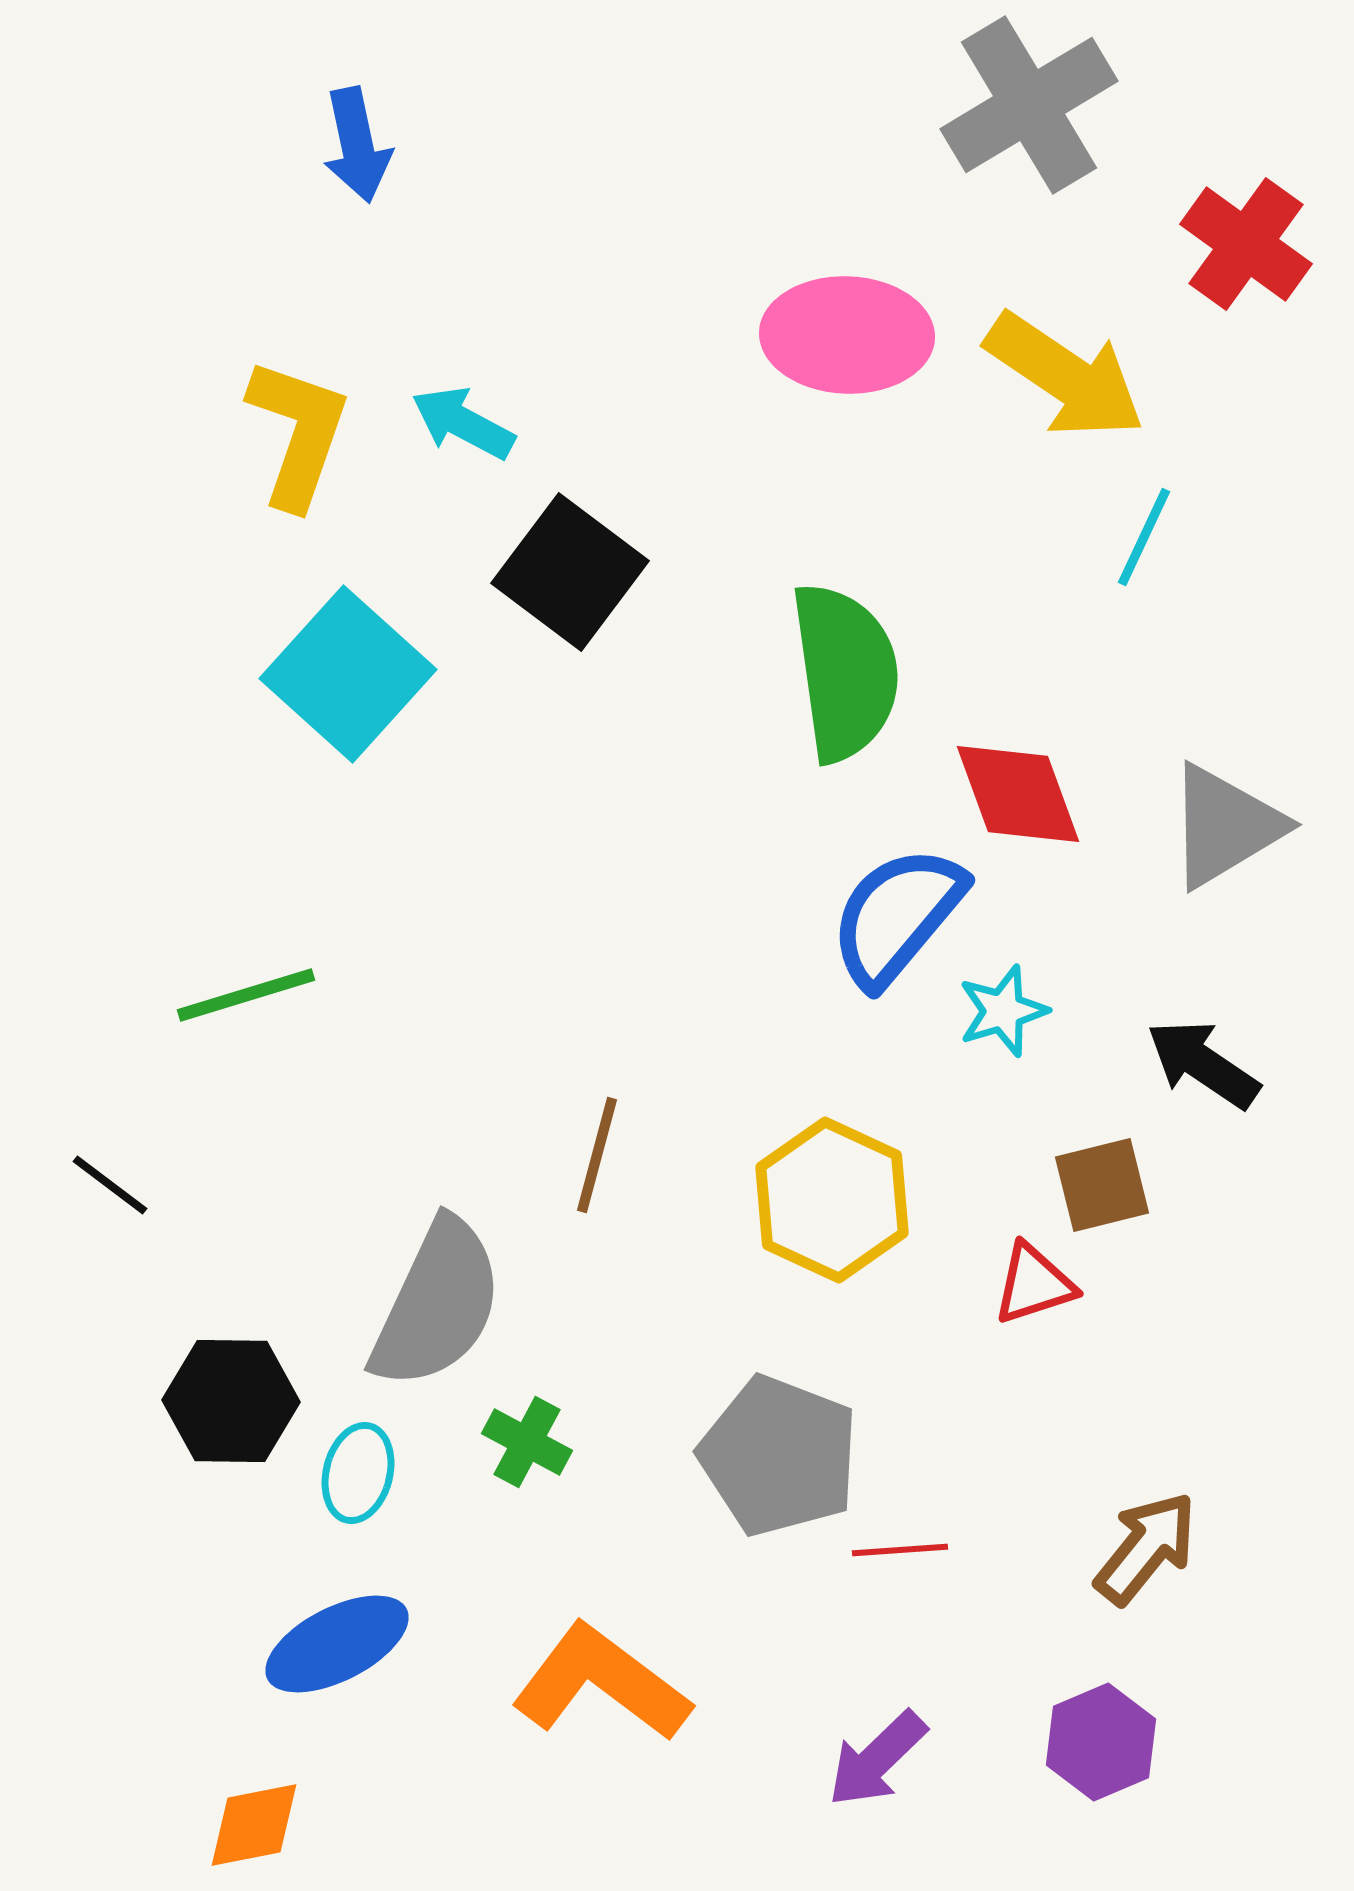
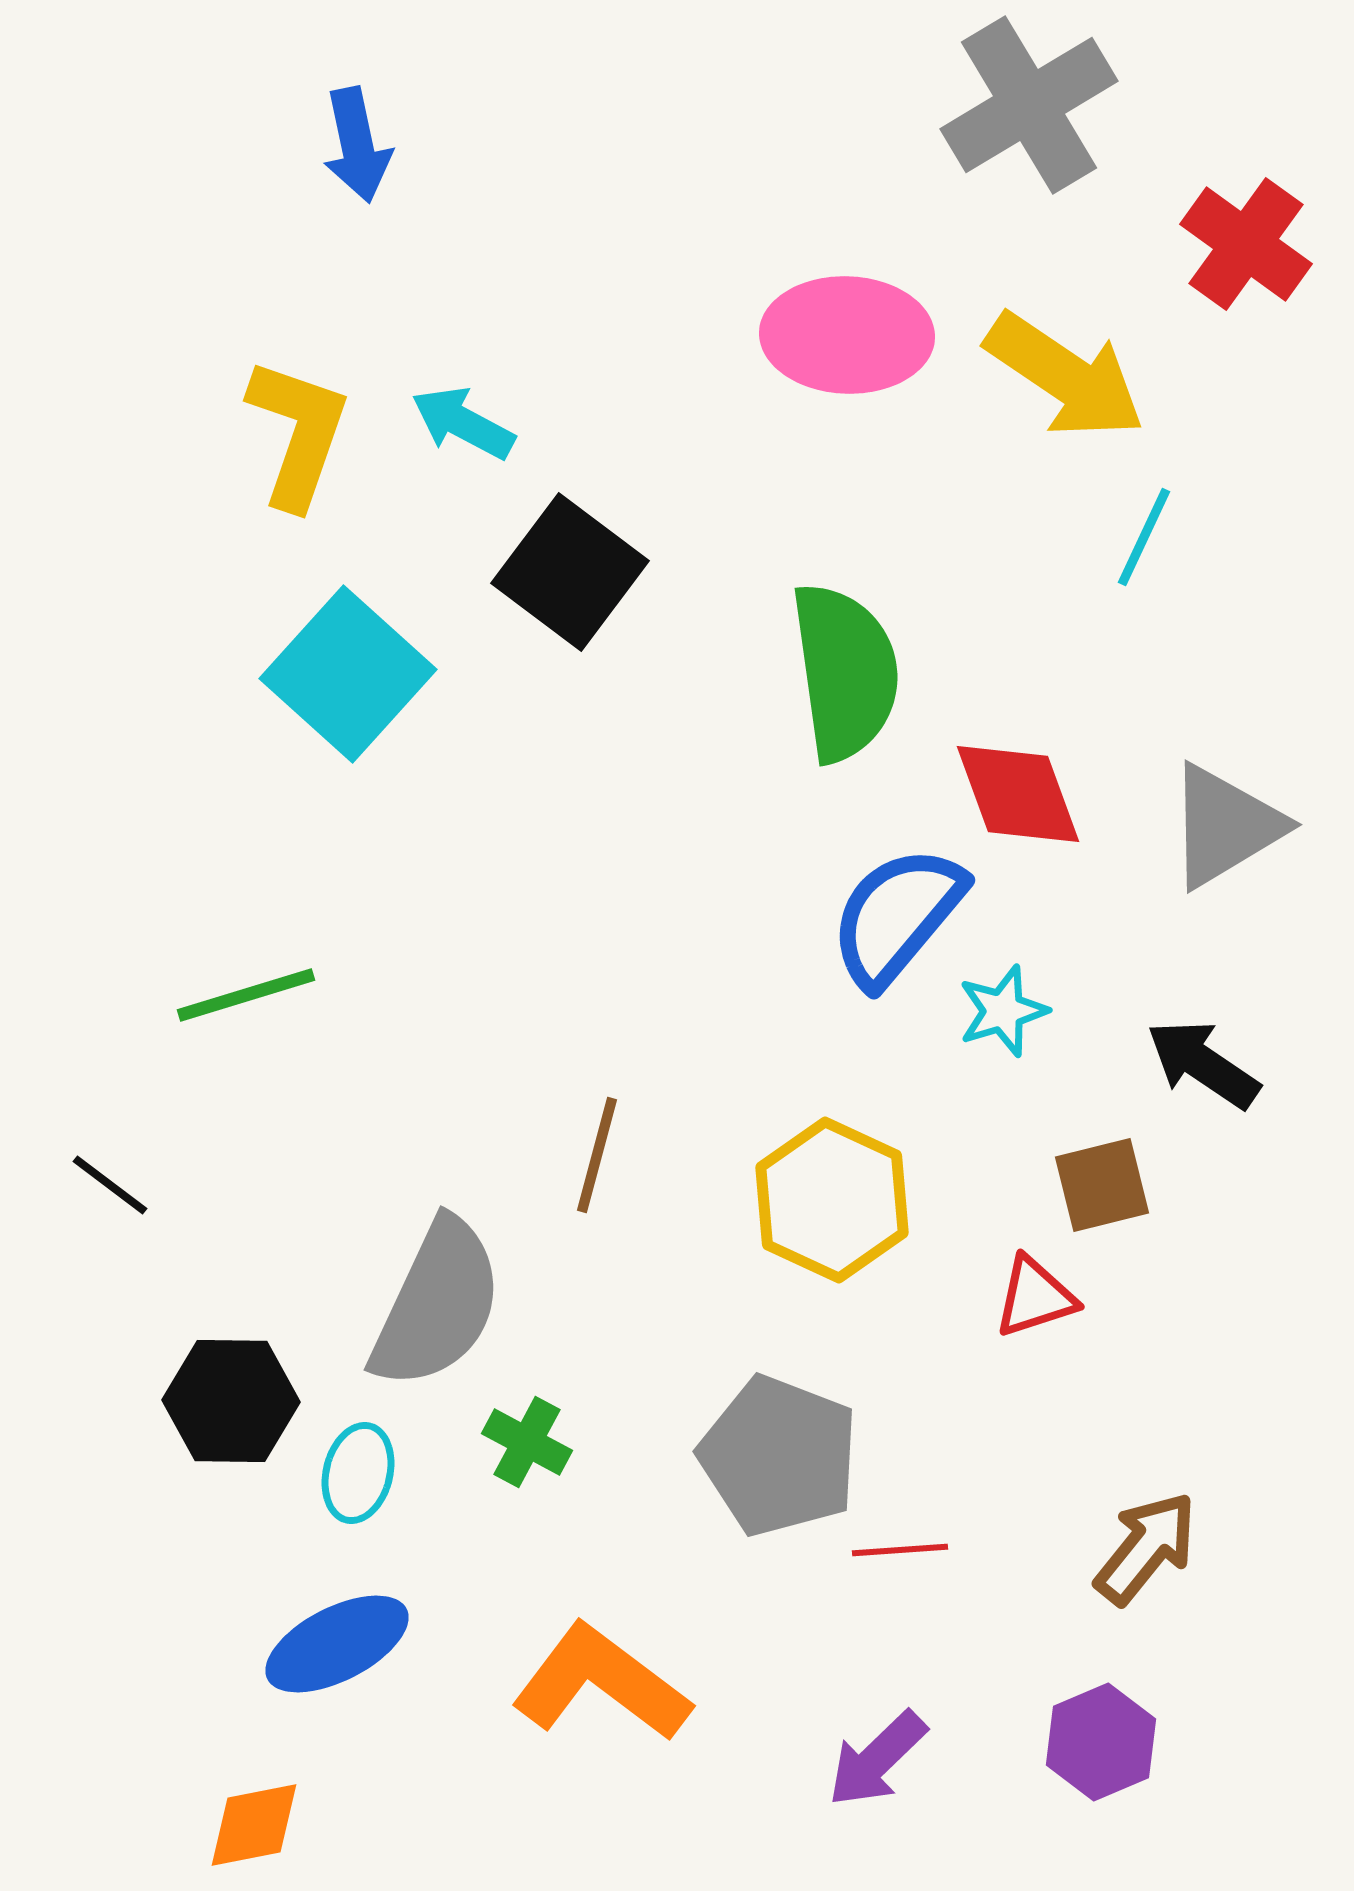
red triangle: moved 1 px right, 13 px down
